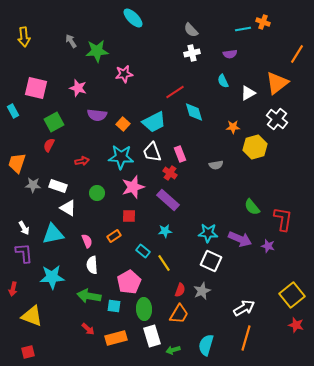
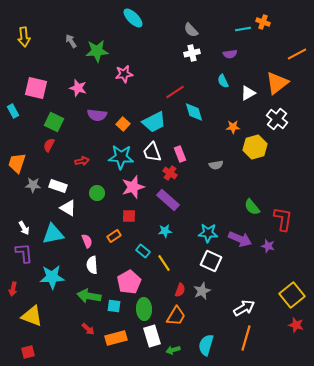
orange line at (297, 54): rotated 30 degrees clockwise
green square at (54, 122): rotated 36 degrees counterclockwise
orange trapezoid at (179, 314): moved 3 px left, 2 px down
